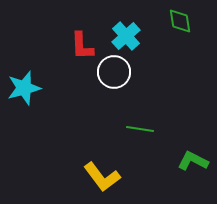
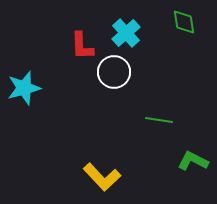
green diamond: moved 4 px right, 1 px down
cyan cross: moved 3 px up
green line: moved 19 px right, 9 px up
yellow L-shape: rotated 6 degrees counterclockwise
